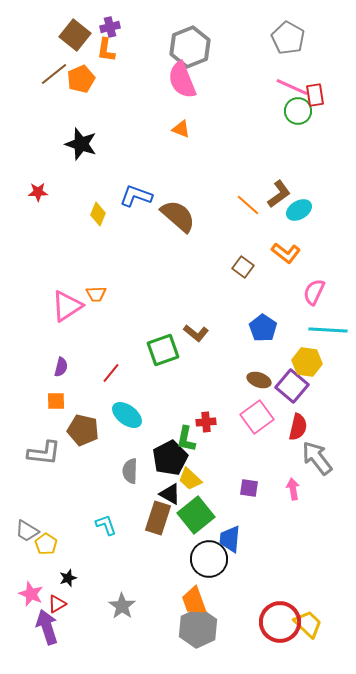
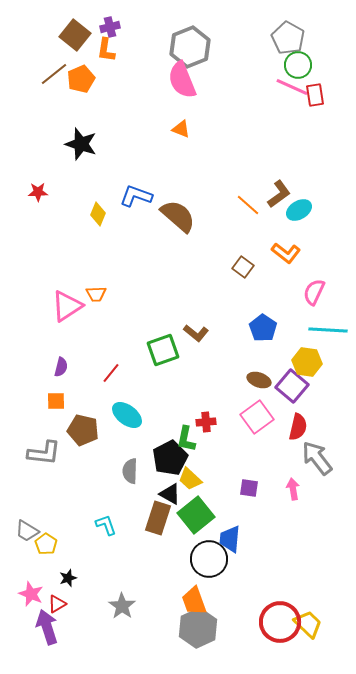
green circle at (298, 111): moved 46 px up
